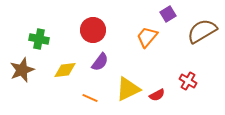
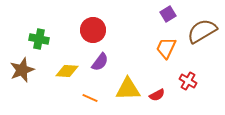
orange trapezoid: moved 19 px right, 11 px down; rotated 15 degrees counterclockwise
yellow diamond: moved 2 px right, 1 px down; rotated 10 degrees clockwise
yellow triangle: rotated 24 degrees clockwise
